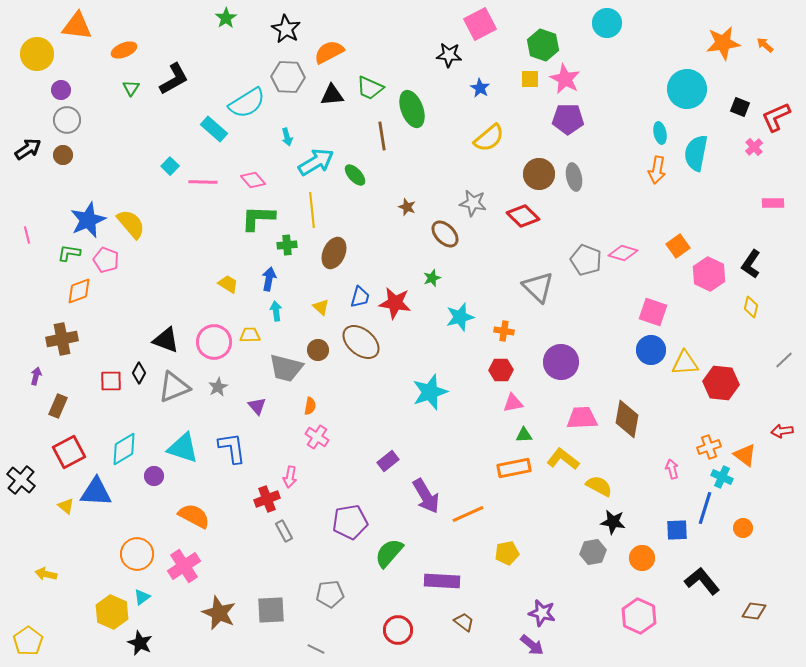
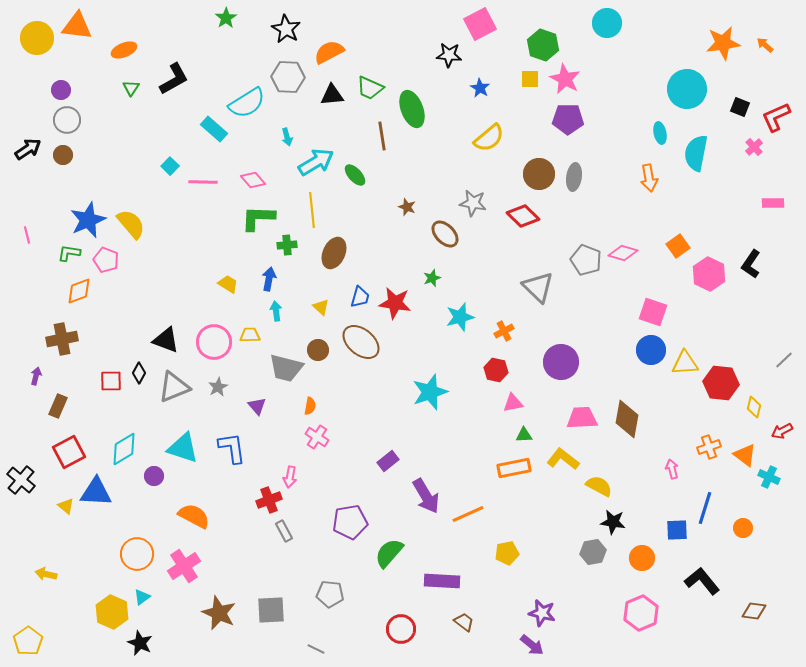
yellow circle at (37, 54): moved 16 px up
orange arrow at (657, 170): moved 8 px left, 8 px down; rotated 20 degrees counterclockwise
gray ellipse at (574, 177): rotated 20 degrees clockwise
yellow diamond at (751, 307): moved 3 px right, 100 px down
orange cross at (504, 331): rotated 36 degrees counterclockwise
red hexagon at (501, 370): moved 5 px left; rotated 15 degrees clockwise
red arrow at (782, 431): rotated 20 degrees counterclockwise
cyan cross at (722, 477): moved 47 px right
red cross at (267, 499): moved 2 px right, 1 px down
gray pentagon at (330, 594): rotated 12 degrees clockwise
pink hexagon at (639, 616): moved 2 px right, 3 px up; rotated 12 degrees clockwise
red circle at (398, 630): moved 3 px right, 1 px up
